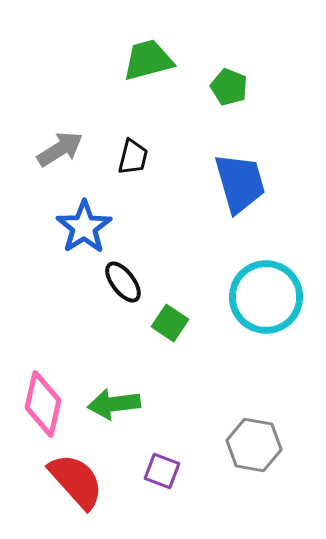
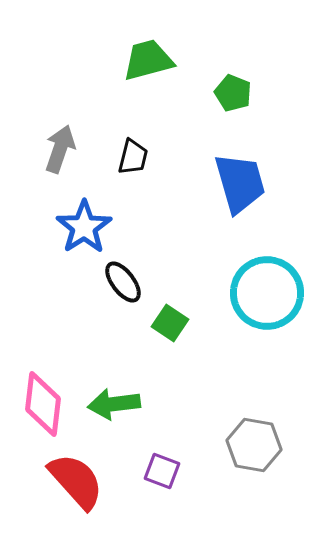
green pentagon: moved 4 px right, 6 px down
gray arrow: rotated 39 degrees counterclockwise
cyan circle: moved 1 px right, 4 px up
pink diamond: rotated 6 degrees counterclockwise
